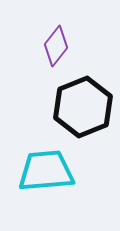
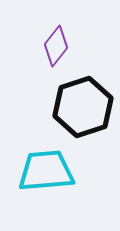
black hexagon: rotated 4 degrees clockwise
